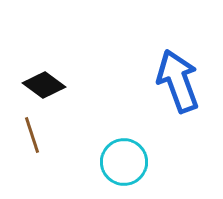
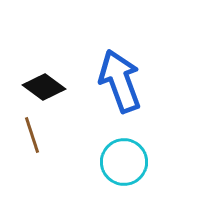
blue arrow: moved 58 px left
black diamond: moved 2 px down
